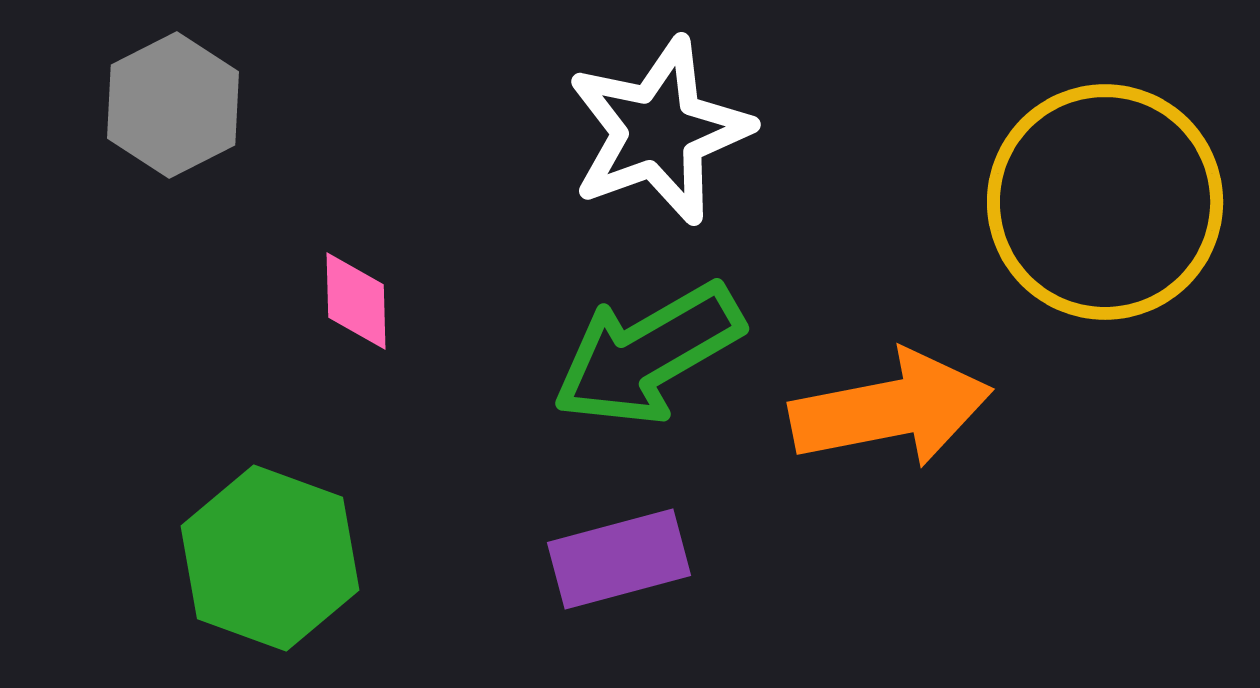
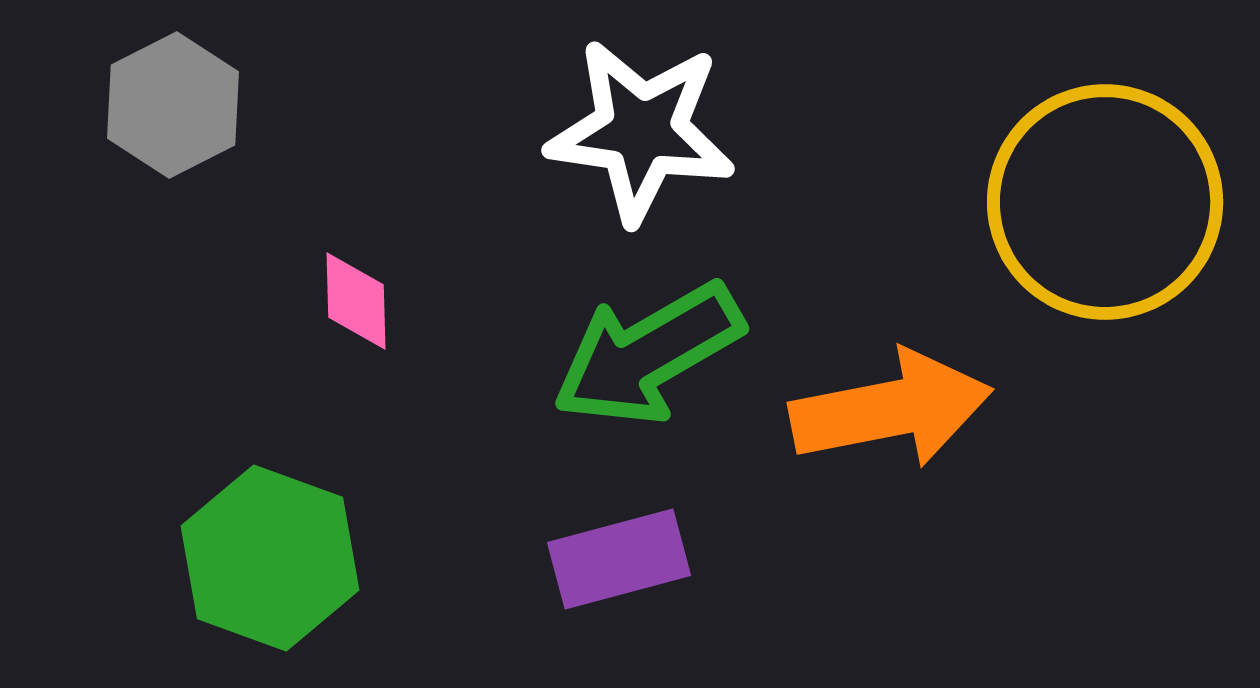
white star: moved 18 px left; rotated 28 degrees clockwise
